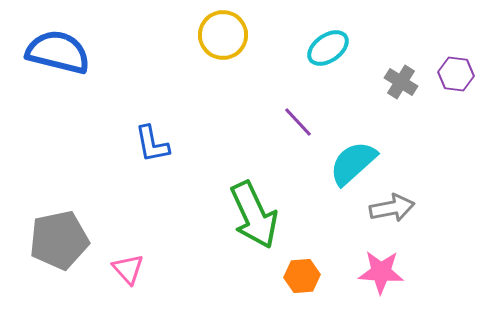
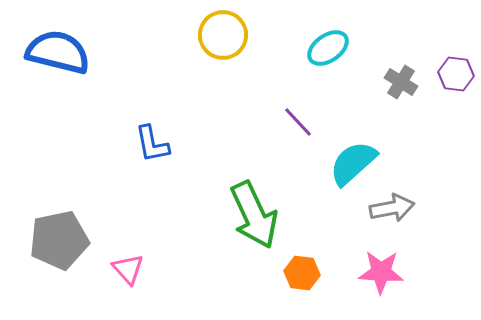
orange hexagon: moved 3 px up; rotated 12 degrees clockwise
